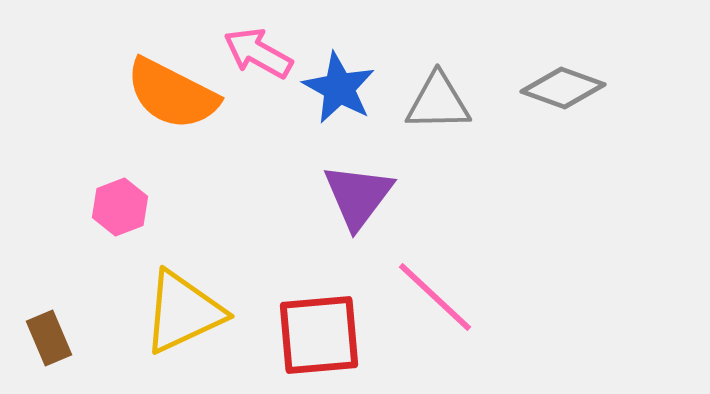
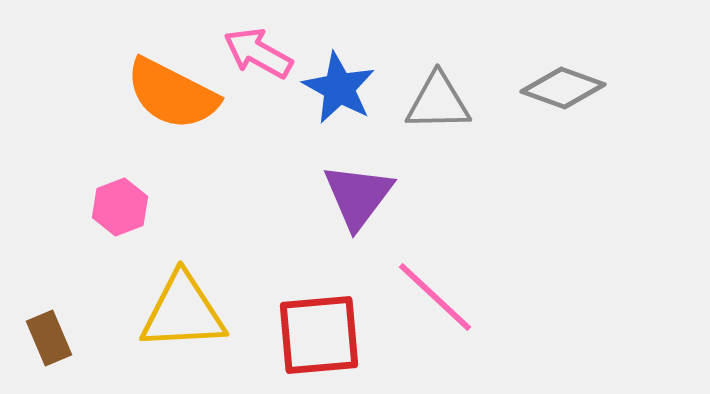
yellow triangle: rotated 22 degrees clockwise
